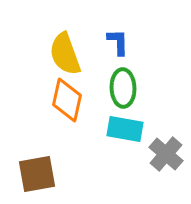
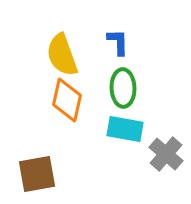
yellow semicircle: moved 3 px left, 1 px down
